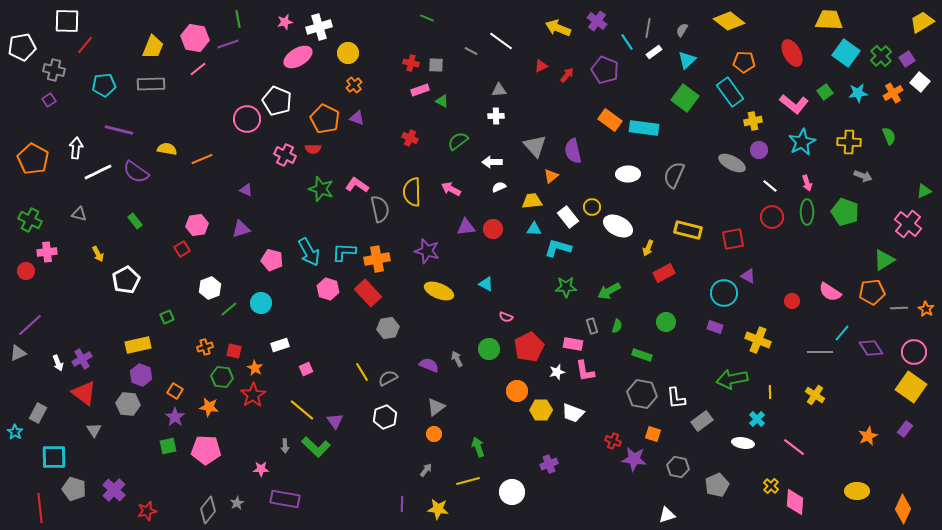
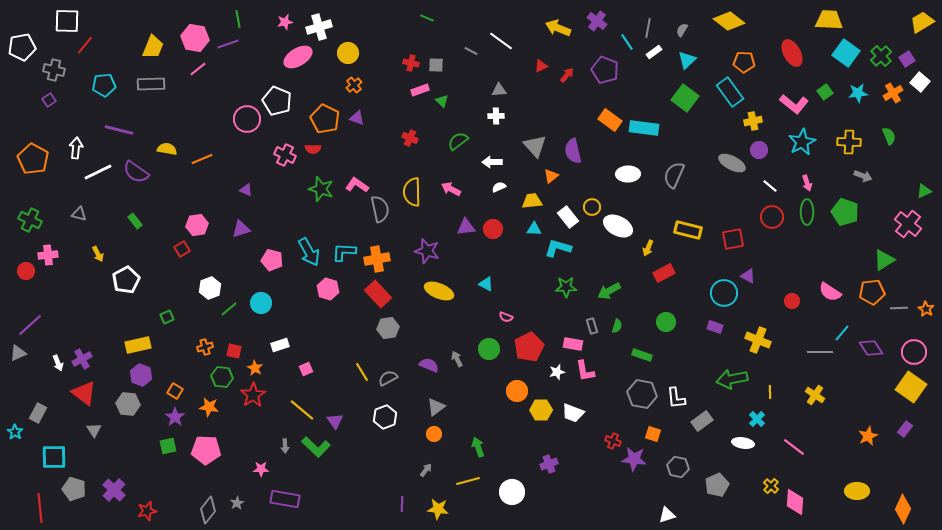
green triangle at (442, 101): rotated 16 degrees clockwise
pink cross at (47, 252): moved 1 px right, 3 px down
red rectangle at (368, 293): moved 10 px right, 1 px down
